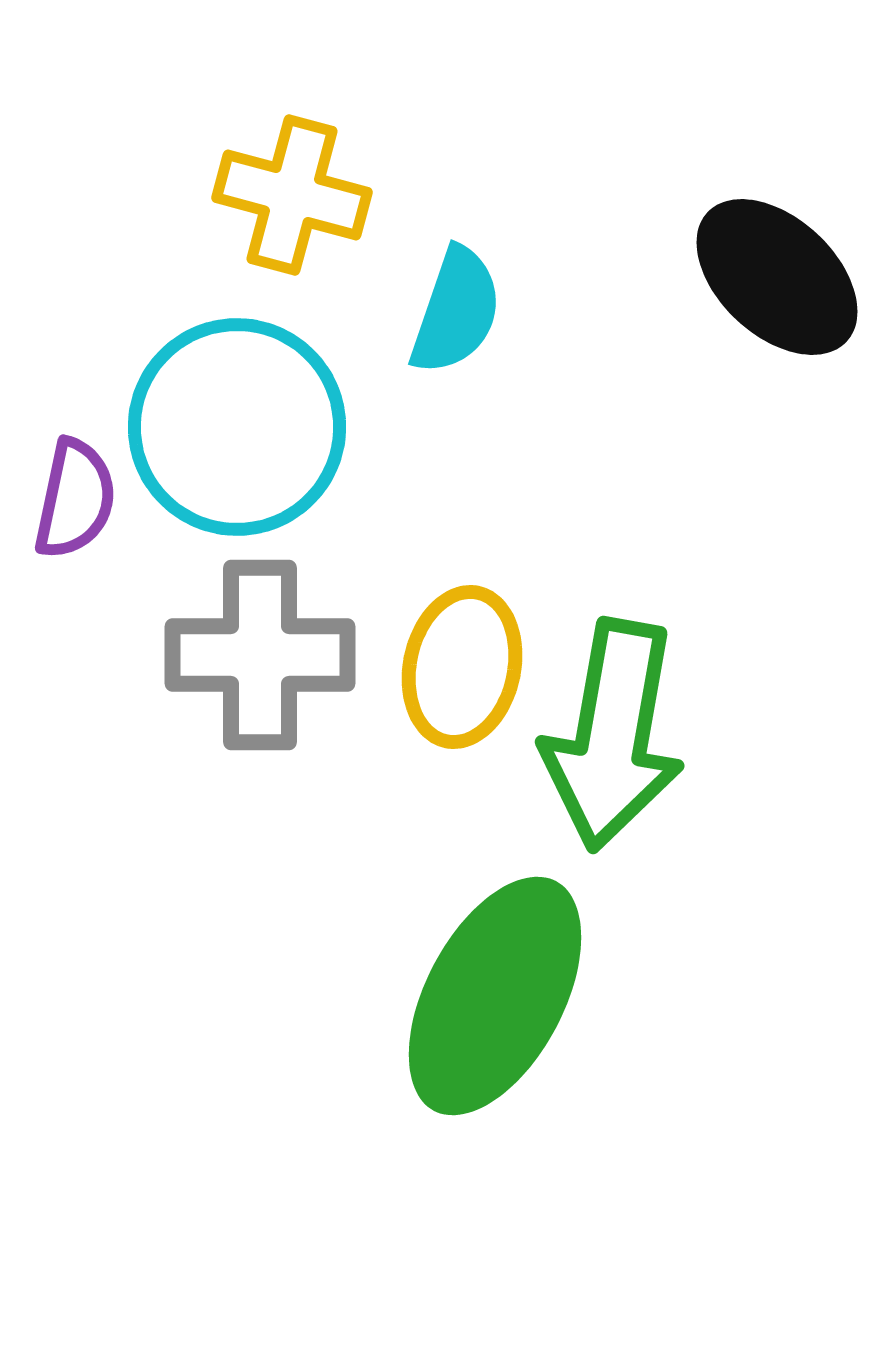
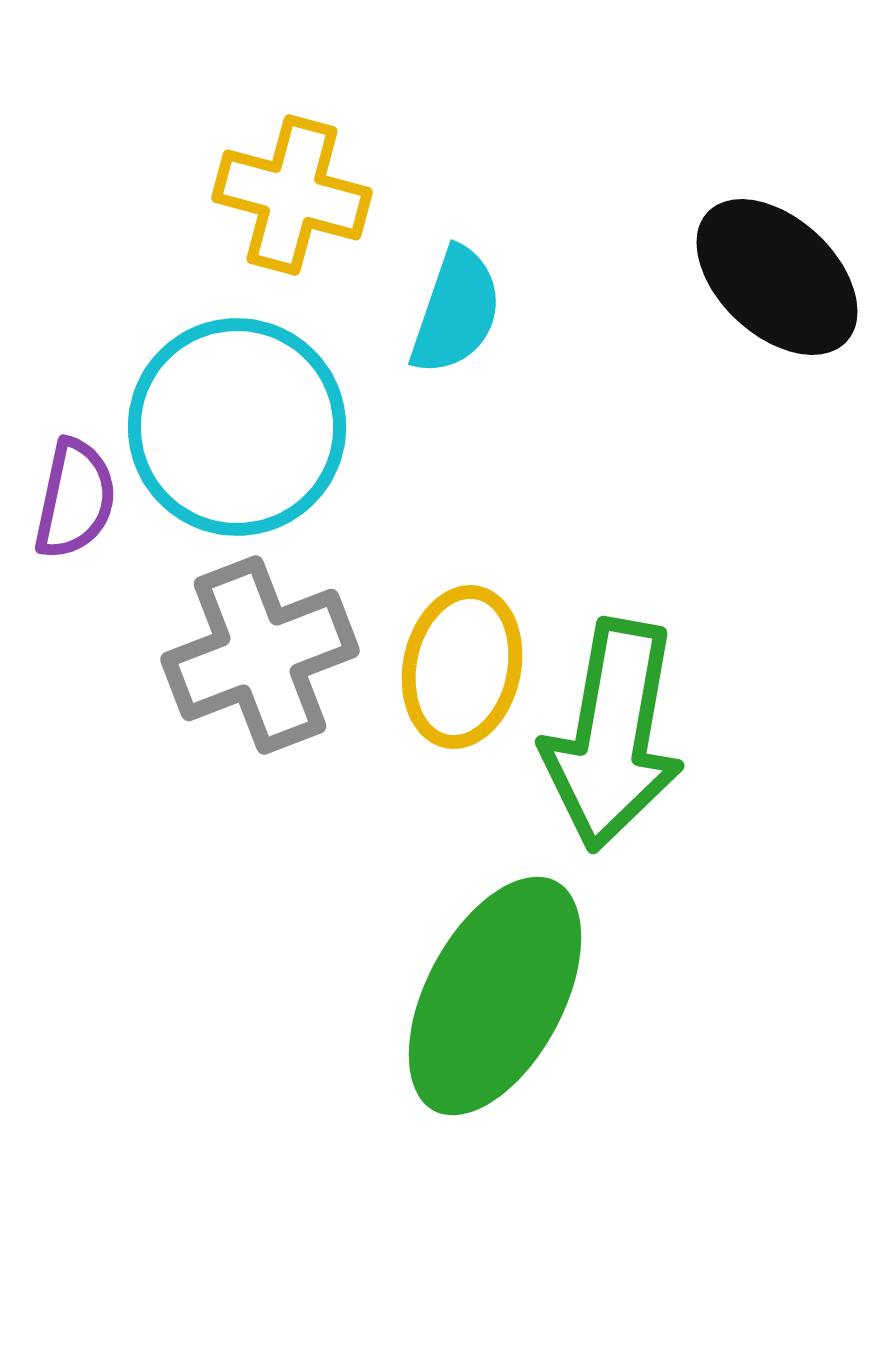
gray cross: rotated 21 degrees counterclockwise
